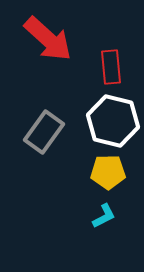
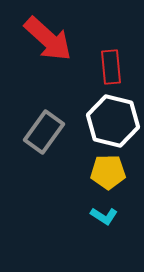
cyan L-shape: rotated 60 degrees clockwise
